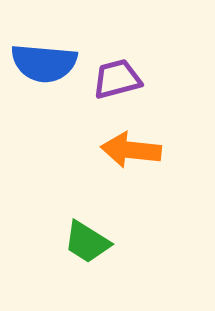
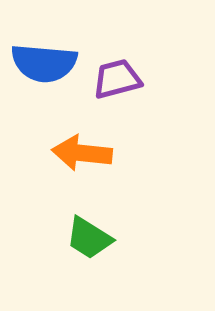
orange arrow: moved 49 px left, 3 px down
green trapezoid: moved 2 px right, 4 px up
